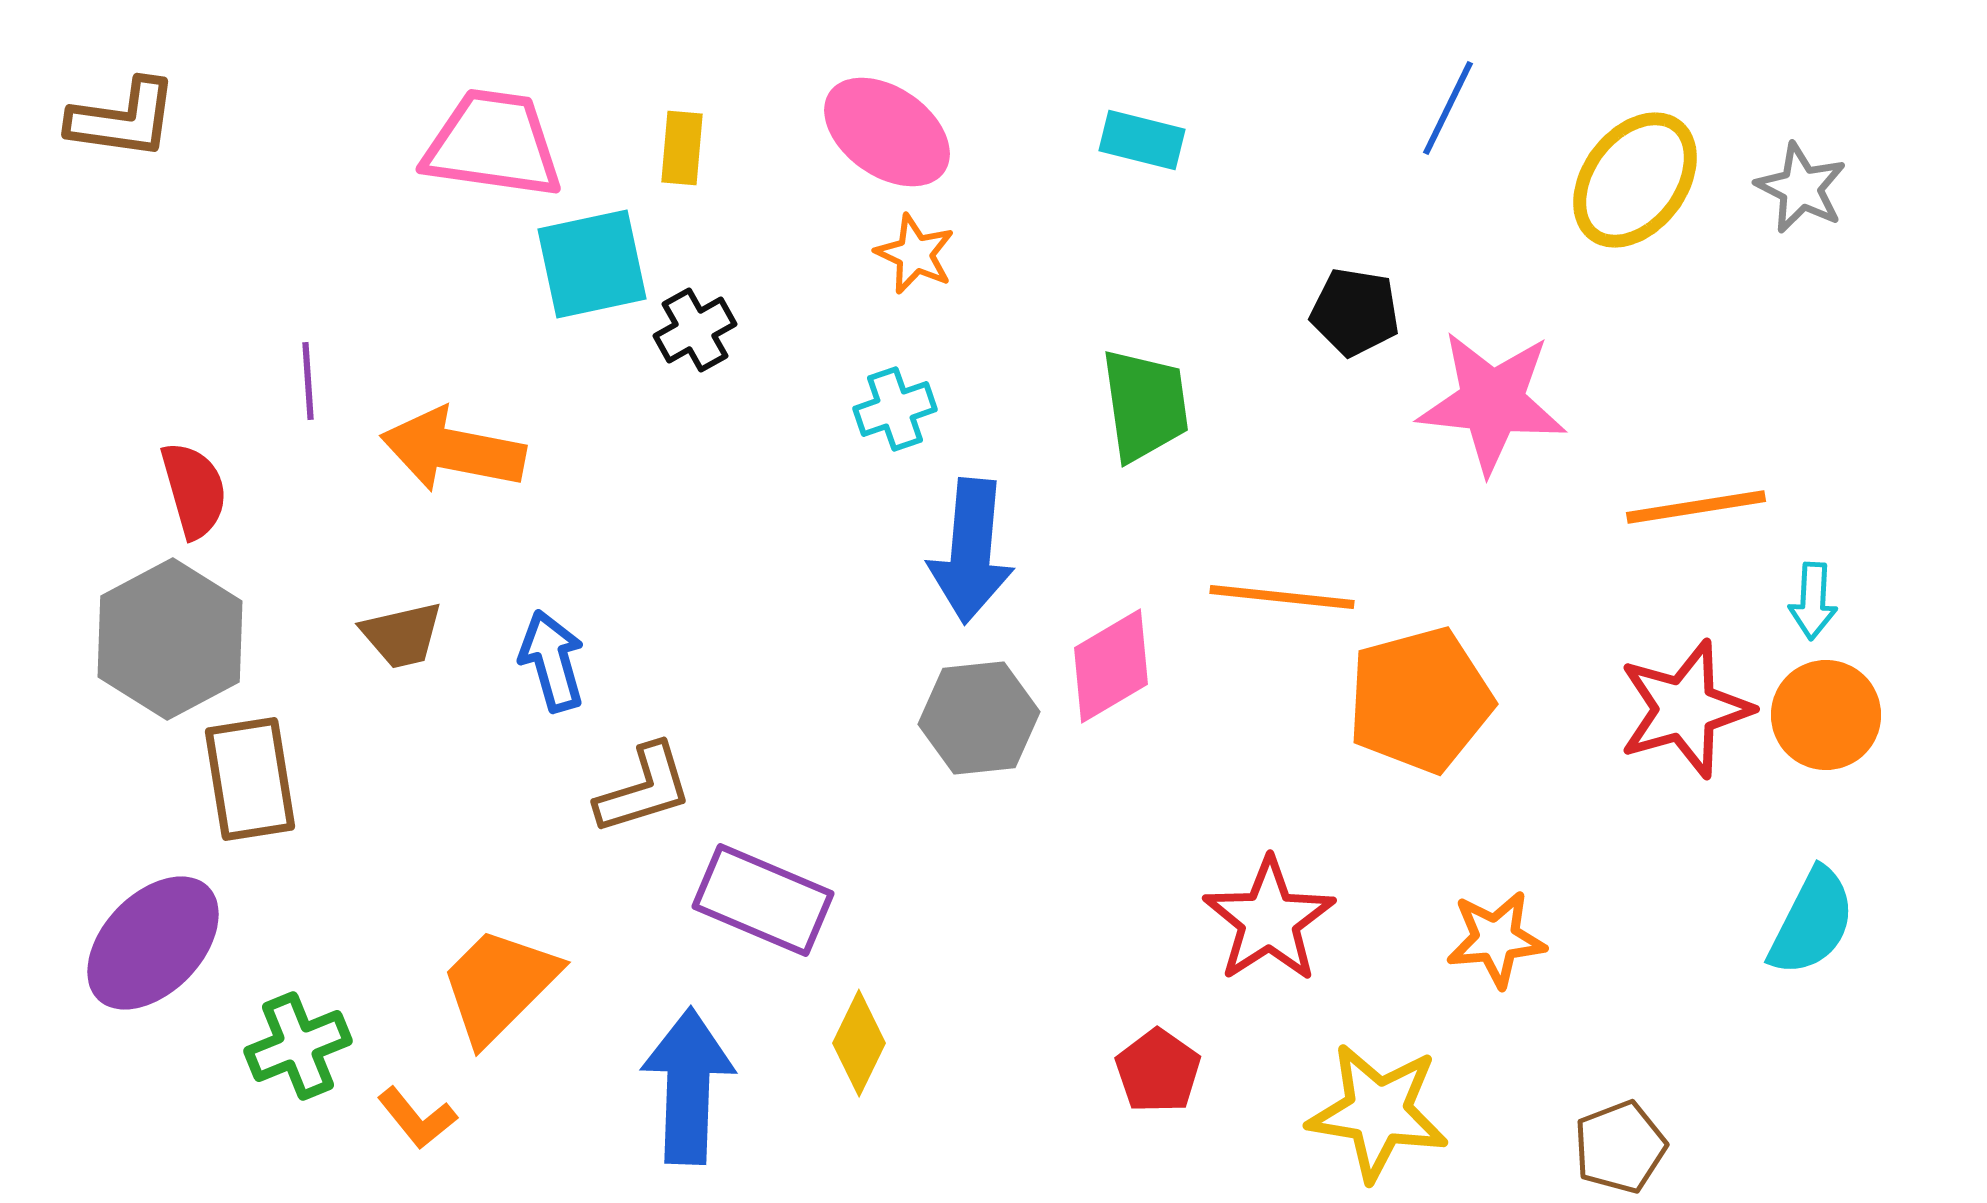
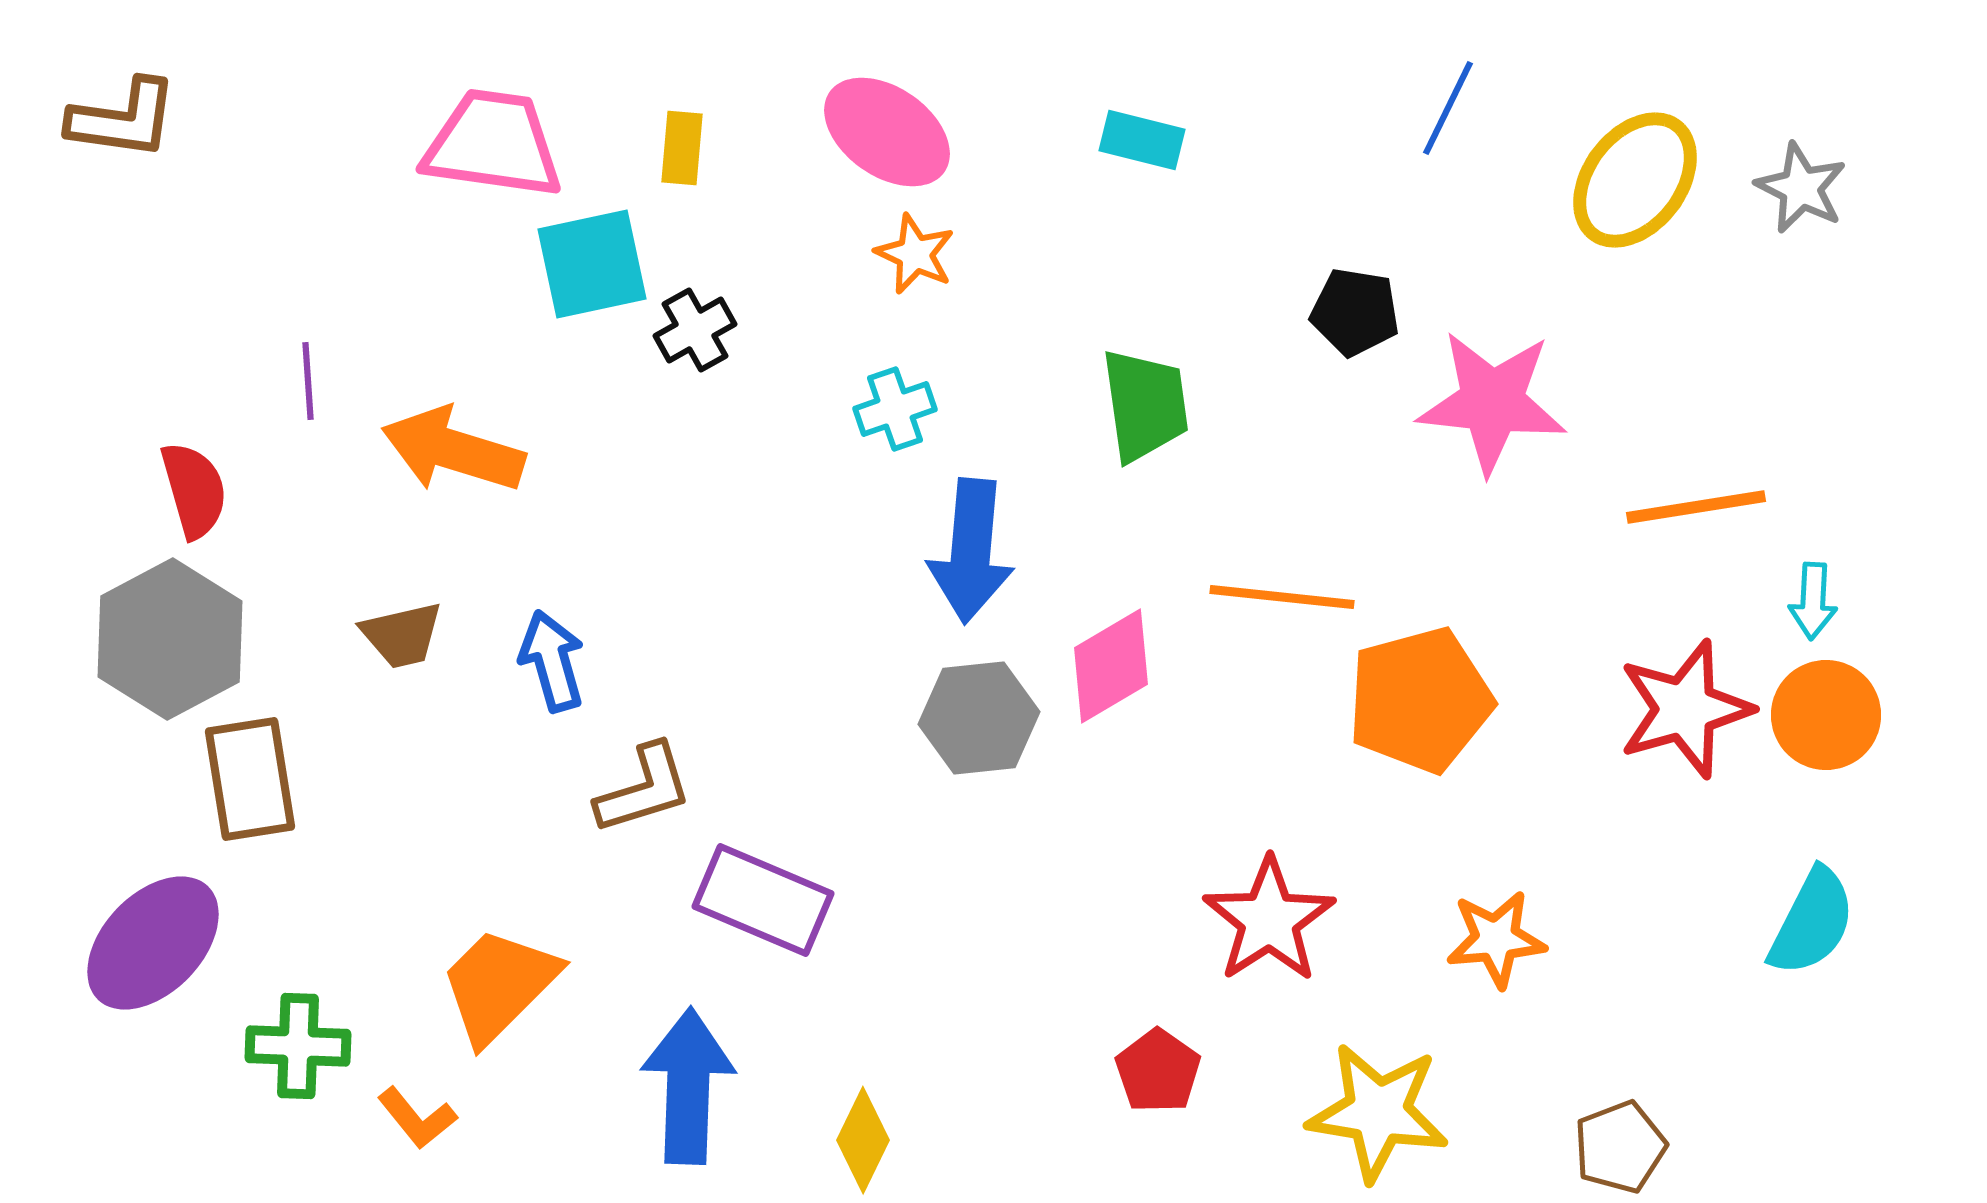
orange arrow at (453, 450): rotated 6 degrees clockwise
yellow diamond at (859, 1043): moved 4 px right, 97 px down
green cross at (298, 1046): rotated 24 degrees clockwise
